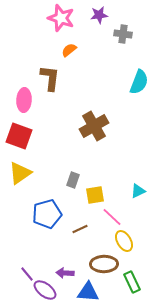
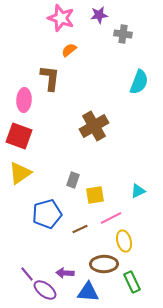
pink line: moved 1 px left, 1 px down; rotated 70 degrees counterclockwise
yellow ellipse: rotated 15 degrees clockwise
